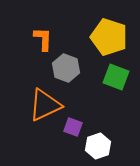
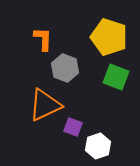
gray hexagon: moved 1 px left
